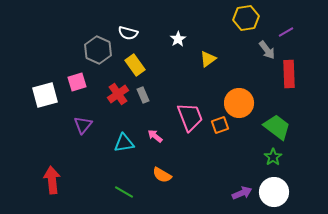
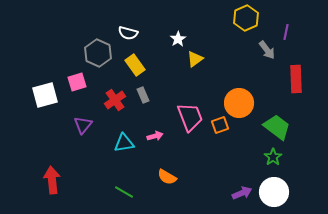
yellow hexagon: rotated 15 degrees counterclockwise
purple line: rotated 49 degrees counterclockwise
gray hexagon: moved 3 px down
yellow triangle: moved 13 px left
red rectangle: moved 7 px right, 5 px down
red cross: moved 3 px left, 6 px down
pink arrow: rotated 126 degrees clockwise
orange semicircle: moved 5 px right, 2 px down
